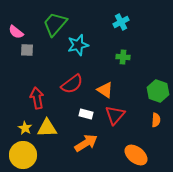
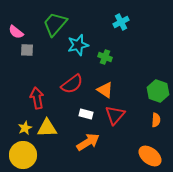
green cross: moved 18 px left; rotated 16 degrees clockwise
yellow star: rotated 16 degrees clockwise
orange arrow: moved 2 px right, 1 px up
orange ellipse: moved 14 px right, 1 px down
